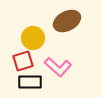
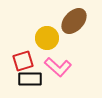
brown ellipse: moved 7 px right; rotated 20 degrees counterclockwise
yellow circle: moved 14 px right
black rectangle: moved 3 px up
